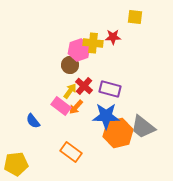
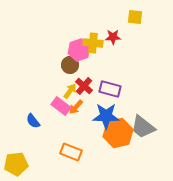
orange rectangle: rotated 15 degrees counterclockwise
